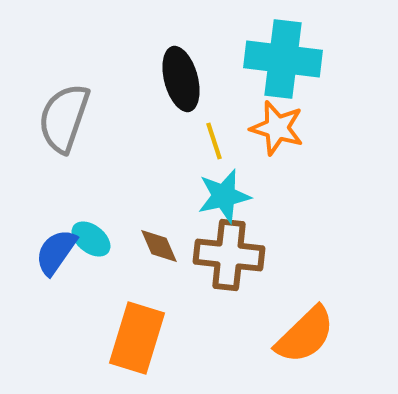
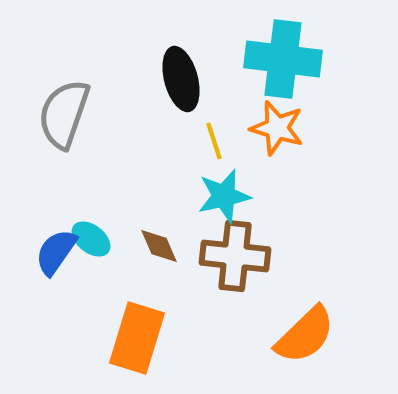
gray semicircle: moved 4 px up
brown cross: moved 6 px right, 1 px down
